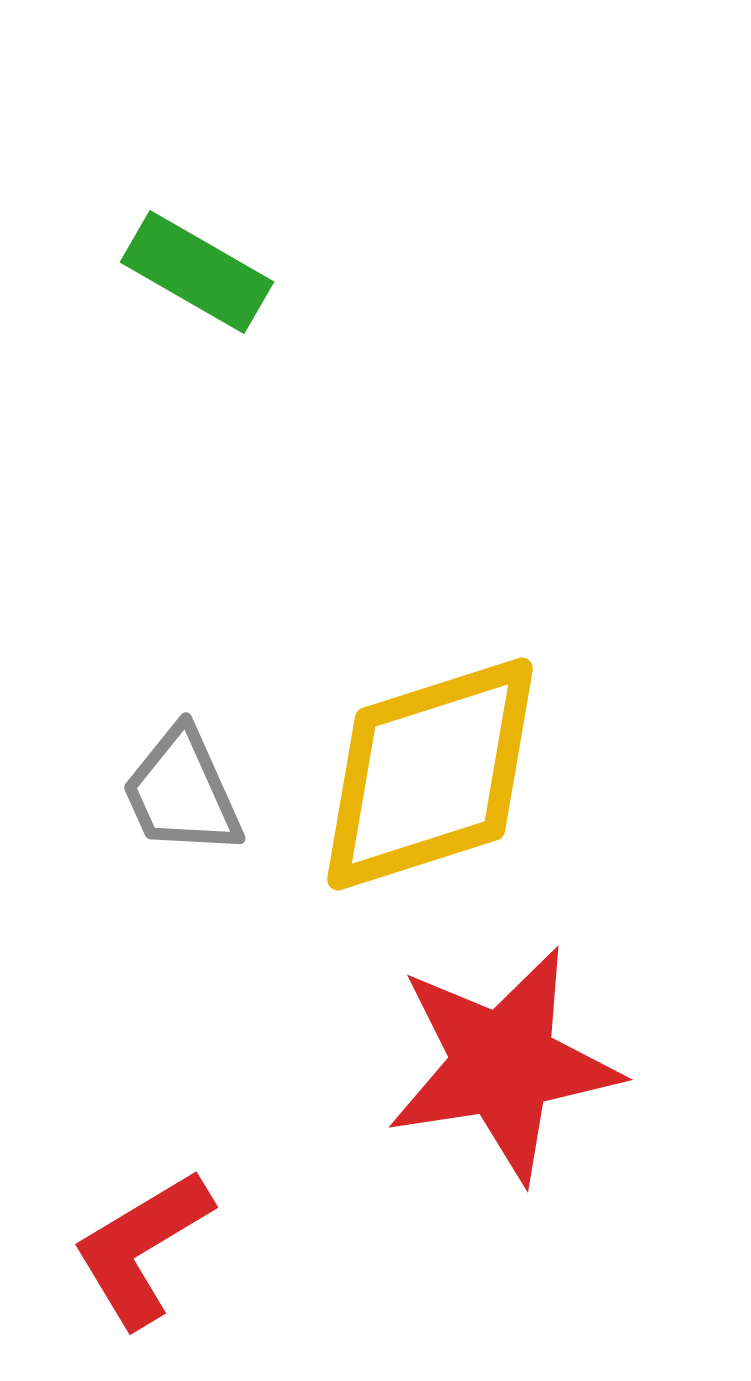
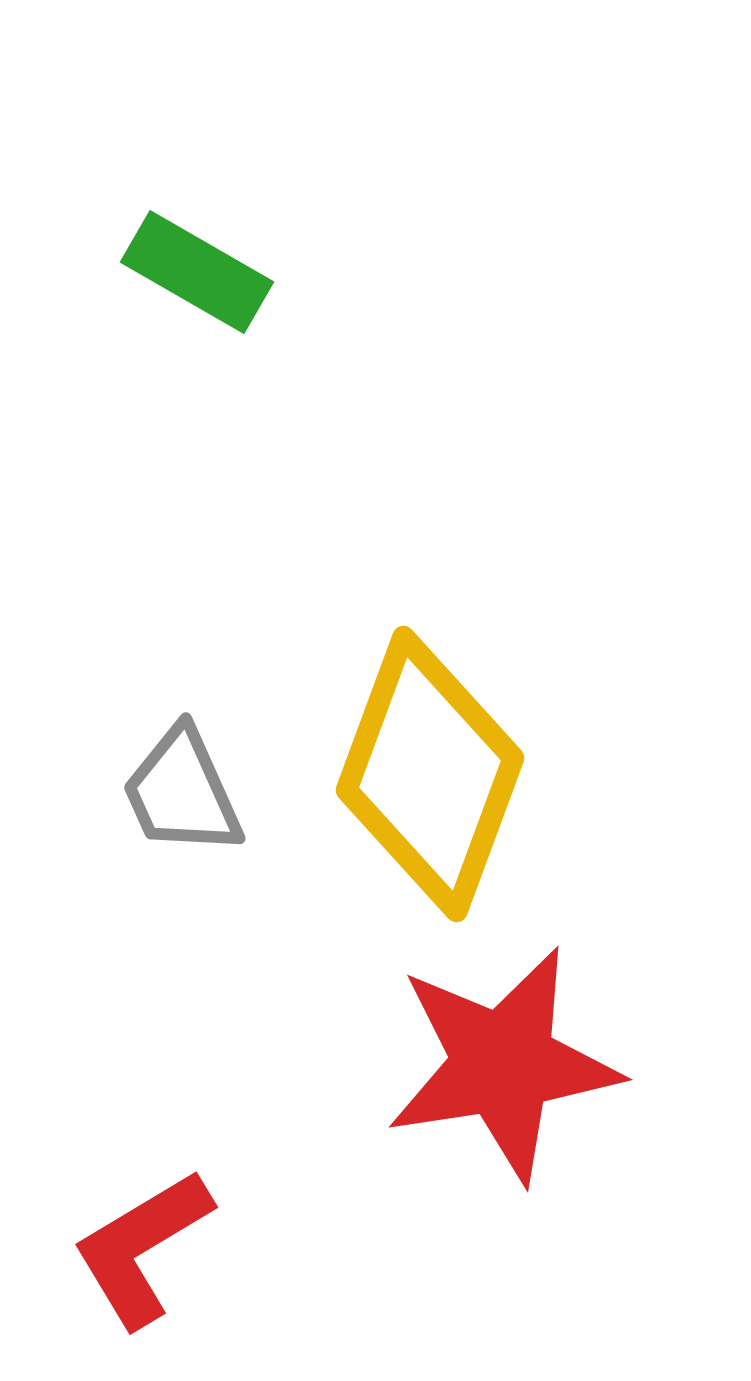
yellow diamond: rotated 52 degrees counterclockwise
